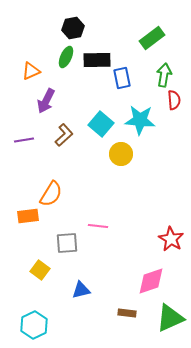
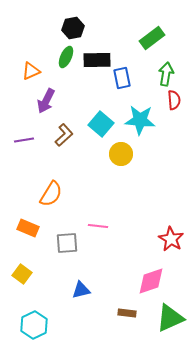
green arrow: moved 2 px right, 1 px up
orange rectangle: moved 12 px down; rotated 30 degrees clockwise
yellow square: moved 18 px left, 4 px down
